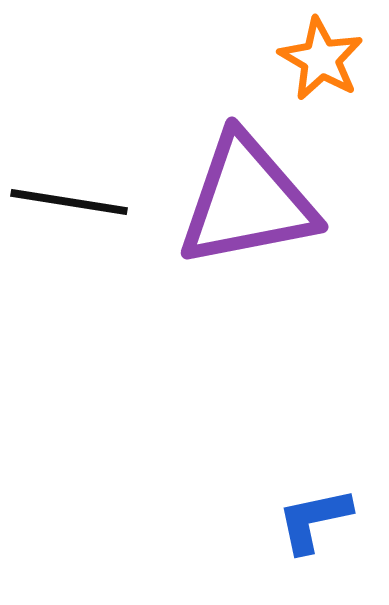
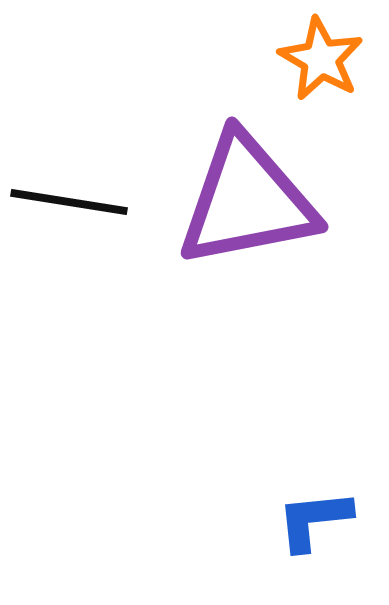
blue L-shape: rotated 6 degrees clockwise
